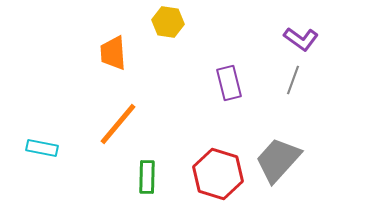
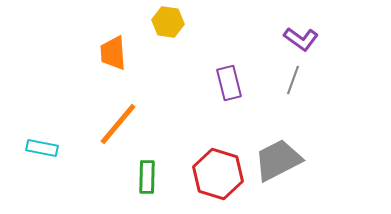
gray trapezoid: rotated 21 degrees clockwise
